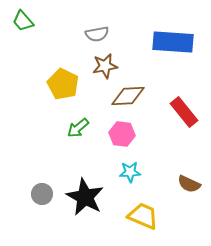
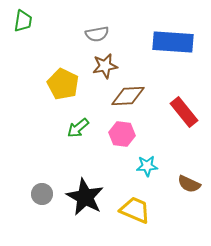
green trapezoid: rotated 130 degrees counterclockwise
cyan star: moved 17 px right, 6 px up
yellow trapezoid: moved 8 px left, 6 px up
